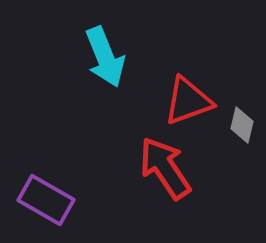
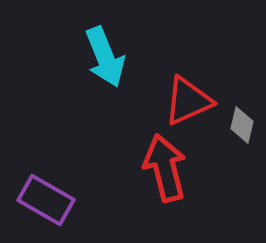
red triangle: rotated 4 degrees counterclockwise
red arrow: rotated 20 degrees clockwise
